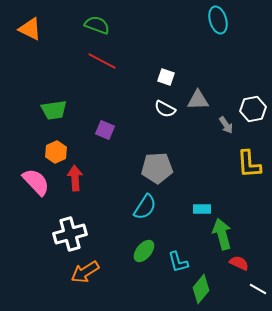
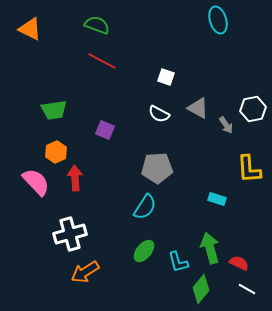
gray triangle: moved 8 px down; rotated 30 degrees clockwise
white semicircle: moved 6 px left, 5 px down
yellow L-shape: moved 5 px down
cyan rectangle: moved 15 px right, 10 px up; rotated 18 degrees clockwise
green arrow: moved 12 px left, 14 px down
white line: moved 11 px left
